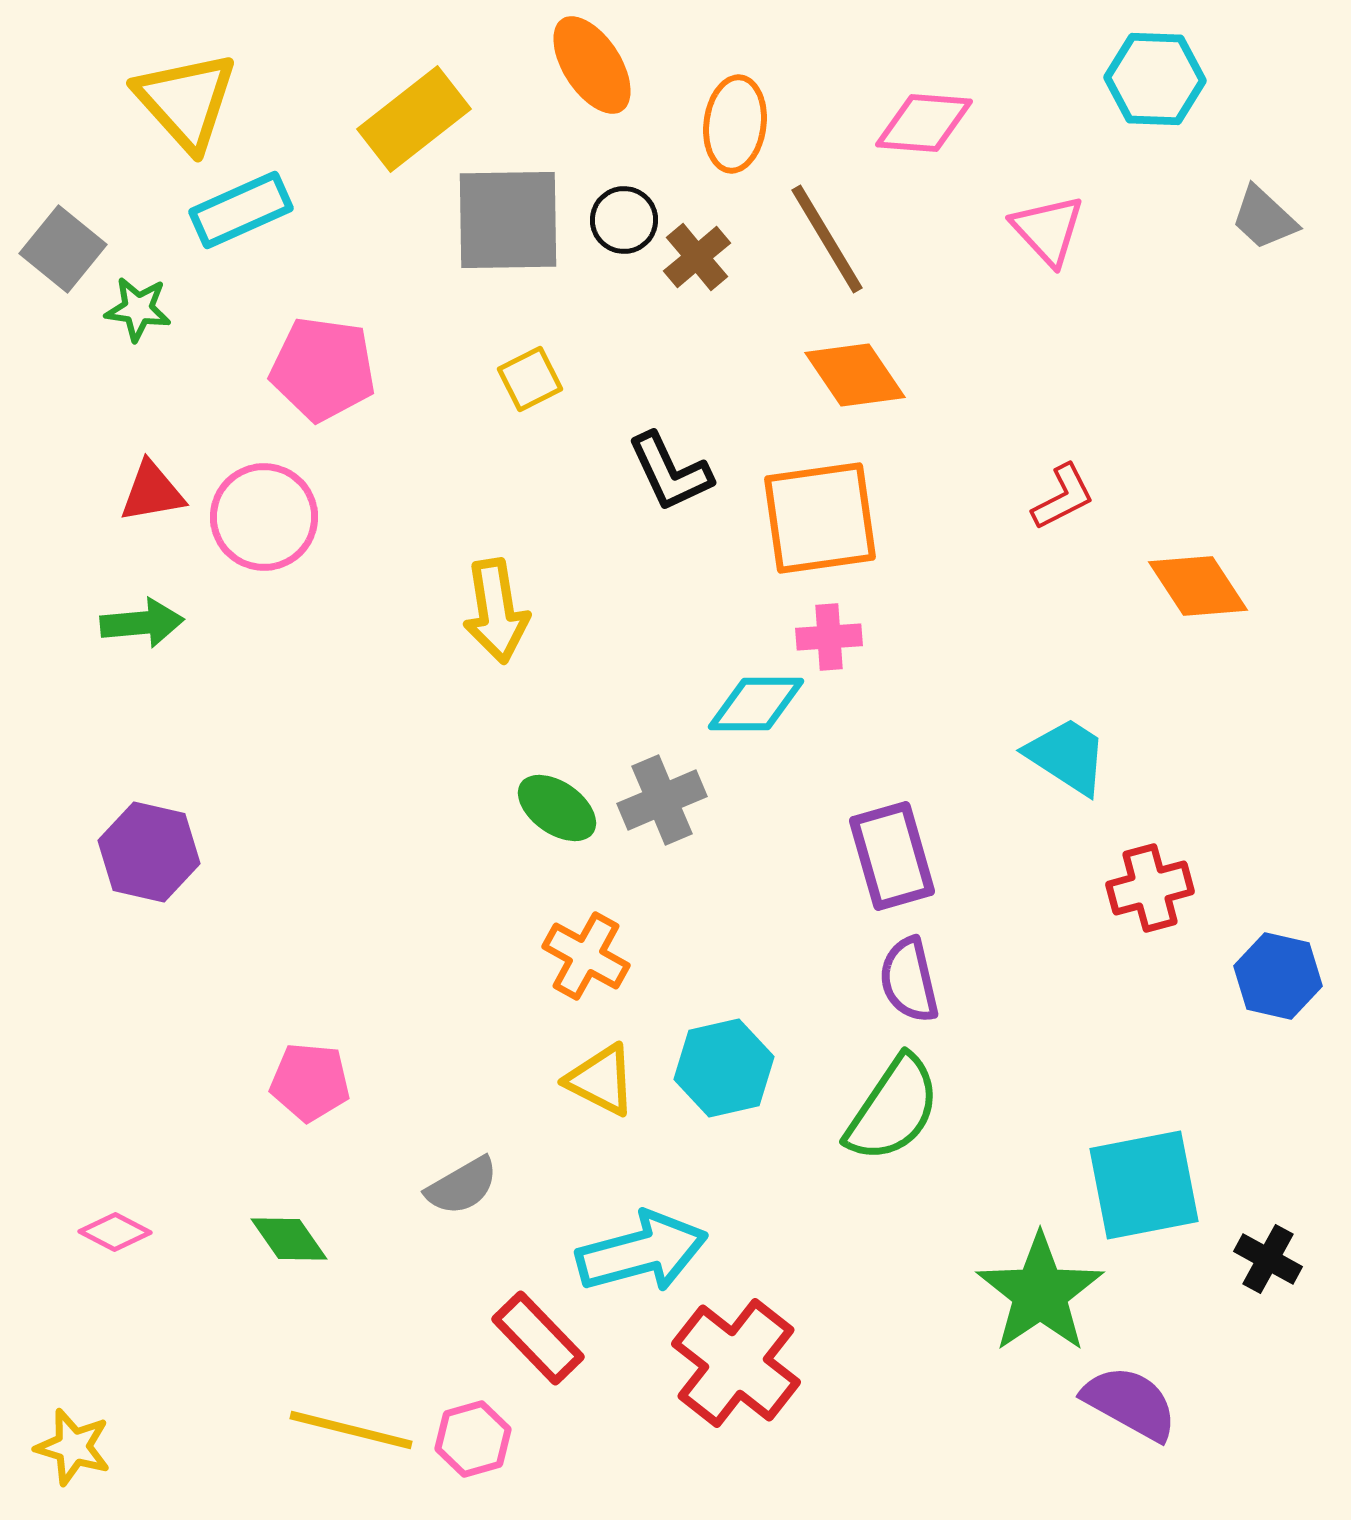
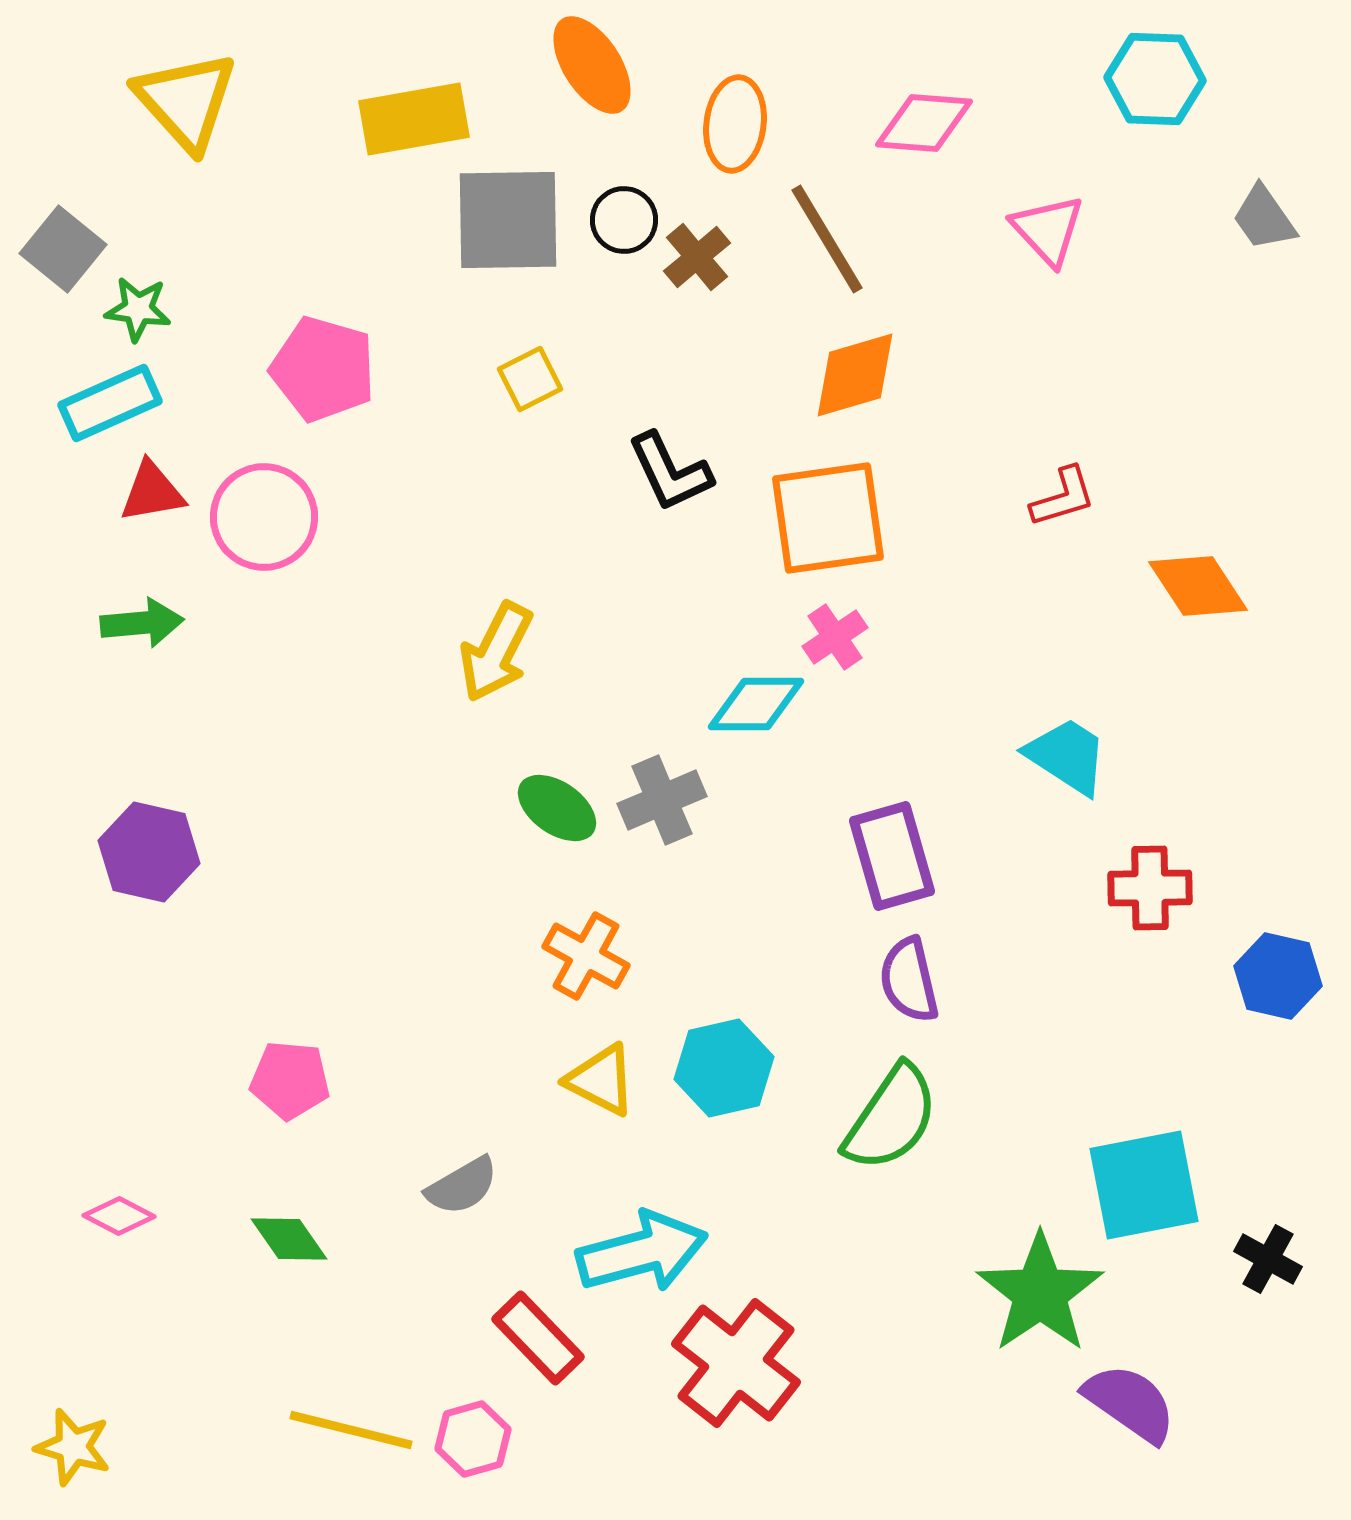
yellow rectangle at (414, 119): rotated 28 degrees clockwise
cyan rectangle at (241, 210): moved 131 px left, 193 px down
gray trapezoid at (1264, 218): rotated 12 degrees clockwise
pink pentagon at (323, 369): rotated 8 degrees clockwise
orange diamond at (855, 375): rotated 72 degrees counterclockwise
red L-shape at (1063, 497): rotated 10 degrees clockwise
orange square at (820, 518): moved 8 px right
yellow arrow at (496, 611): moved 41 px down; rotated 36 degrees clockwise
pink cross at (829, 637): moved 6 px right; rotated 30 degrees counterclockwise
red cross at (1150, 888): rotated 14 degrees clockwise
pink pentagon at (310, 1082): moved 20 px left, 2 px up
green semicircle at (893, 1109): moved 2 px left, 9 px down
pink diamond at (115, 1232): moved 4 px right, 16 px up
purple semicircle at (1130, 1403): rotated 6 degrees clockwise
